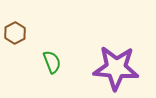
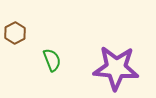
green semicircle: moved 2 px up
